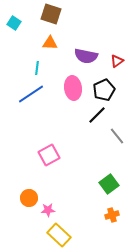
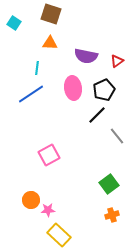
orange circle: moved 2 px right, 2 px down
